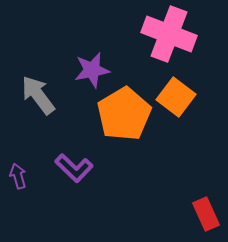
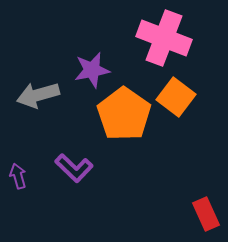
pink cross: moved 5 px left, 4 px down
gray arrow: rotated 69 degrees counterclockwise
orange pentagon: rotated 6 degrees counterclockwise
